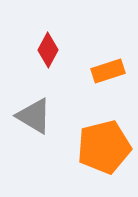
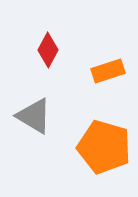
orange pentagon: rotated 30 degrees clockwise
